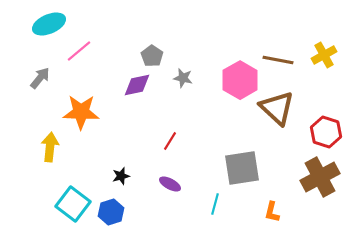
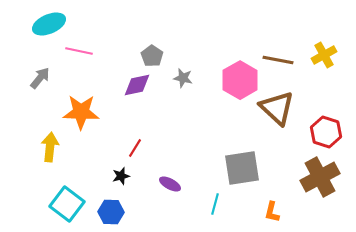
pink line: rotated 52 degrees clockwise
red line: moved 35 px left, 7 px down
cyan square: moved 6 px left
blue hexagon: rotated 20 degrees clockwise
